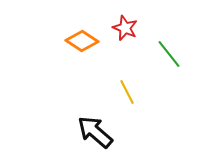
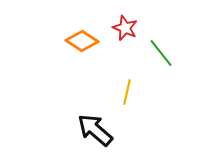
green line: moved 8 px left, 1 px up
yellow line: rotated 40 degrees clockwise
black arrow: moved 2 px up
